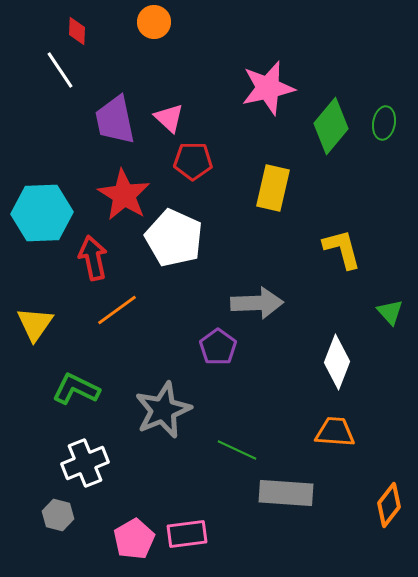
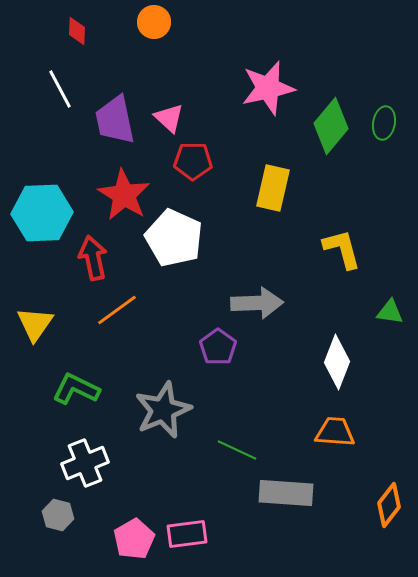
white line: moved 19 px down; rotated 6 degrees clockwise
green triangle: rotated 40 degrees counterclockwise
